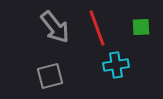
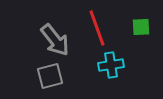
gray arrow: moved 13 px down
cyan cross: moved 5 px left
